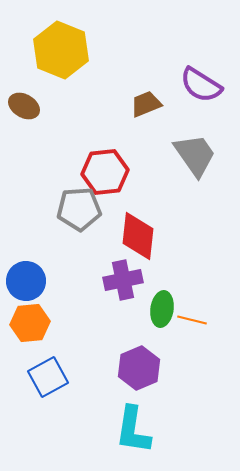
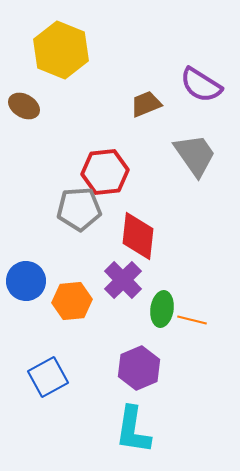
purple cross: rotated 33 degrees counterclockwise
orange hexagon: moved 42 px right, 22 px up
